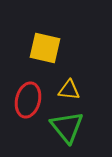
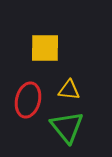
yellow square: rotated 12 degrees counterclockwise
